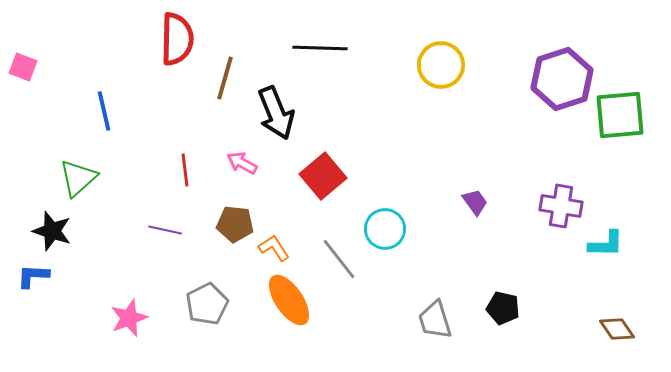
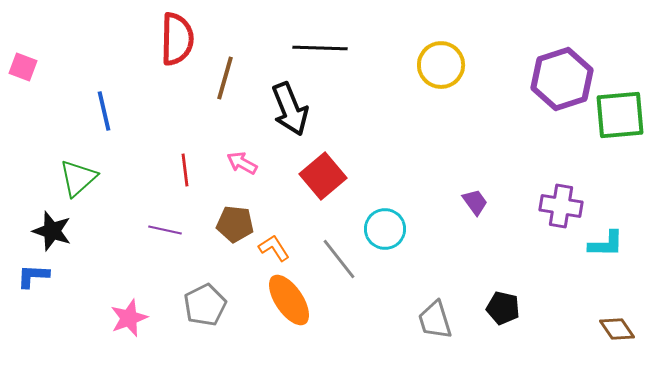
black arrow: moved 14 px right, 4 px up
gray pentagon: moved 2 px left, 1 px down
